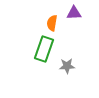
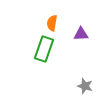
purple triangle: moved 7 px right, 21 px down
gray star: moved 18 px right, 20 px down; rotated 21 degrees clockwise
